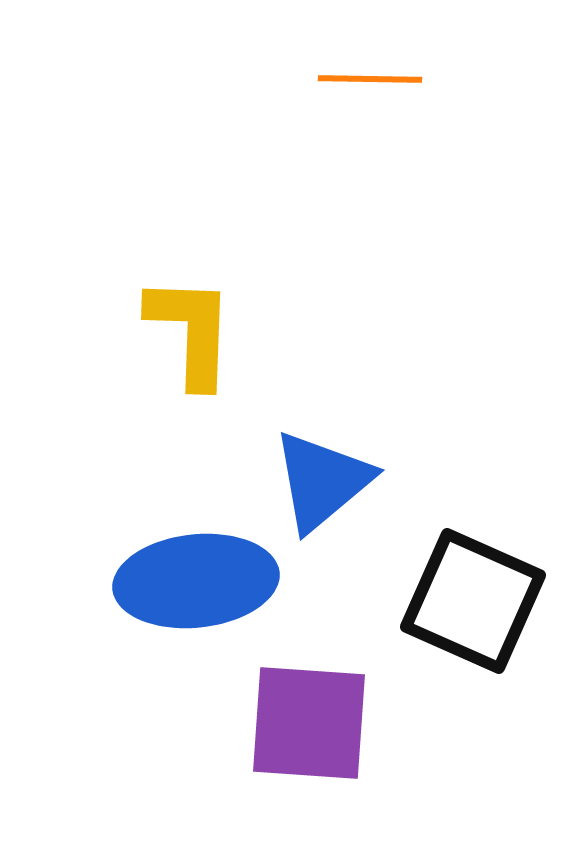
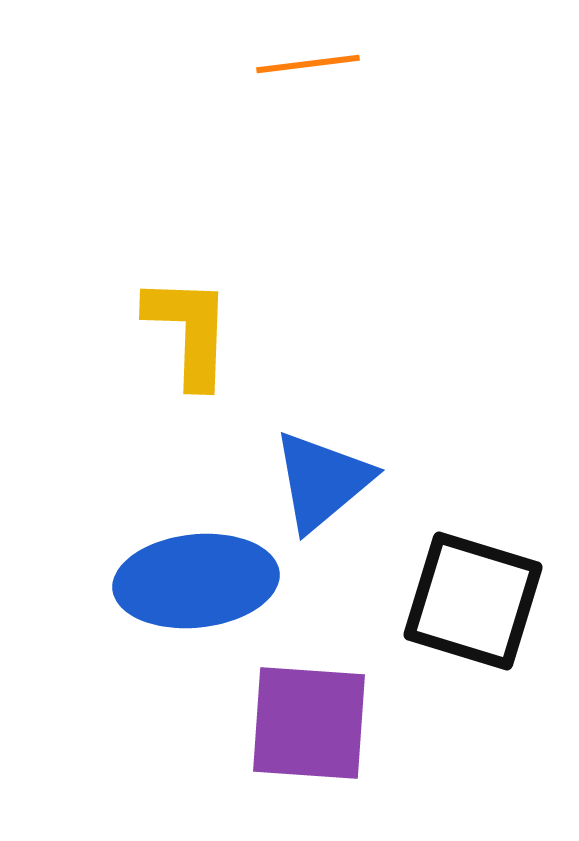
orange line: moved 62 px left, 15 px up; rotated 8 degrees counterclockwise
yellow L-shape: moved 2 px left
black square: rotated 7 degrees counterclockwise
